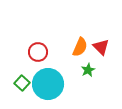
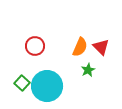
red circle: moved 3 px left, 6 px up
cyan circle: moved 1 px left, 2 px down
